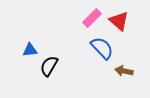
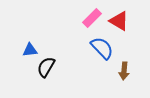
red triangle: rotated 10 degrees counterclockwise
black semicircle: moved 3 px left, 1 px down
brown arrow: rotated 96 degrees counterclockwise
